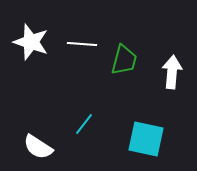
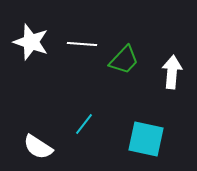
green trapezoid: rotated 28 degrees clockwise
